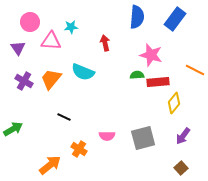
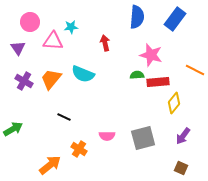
pink triangle: moved 2 px right
cyan semicircle: moved 2 px down
brown square: rotated 24 degrees counterclockwise
